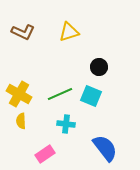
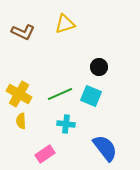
yellow triangle: moved 4 px left, 8 px up
